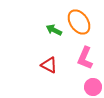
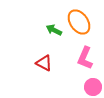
red triangle: moved 5 px left, 2 px up
